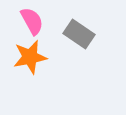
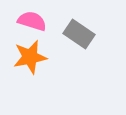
pink semicircle: rotated 44 degrees counterclockwise
